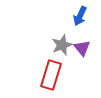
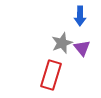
blue arrow: rotated 24 degrees counterclockwise
gray star: moved 2 px up
